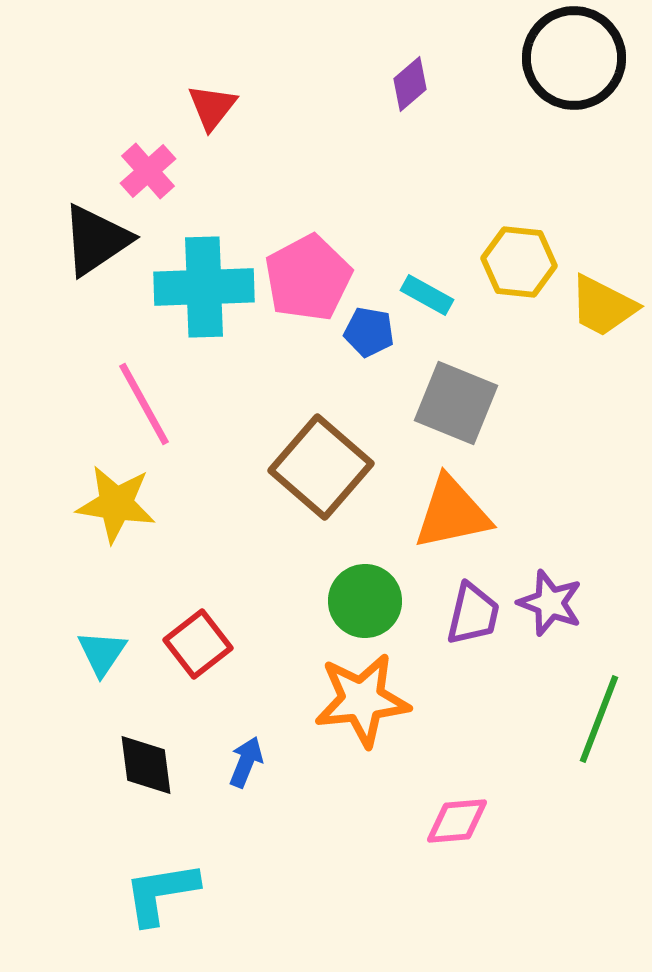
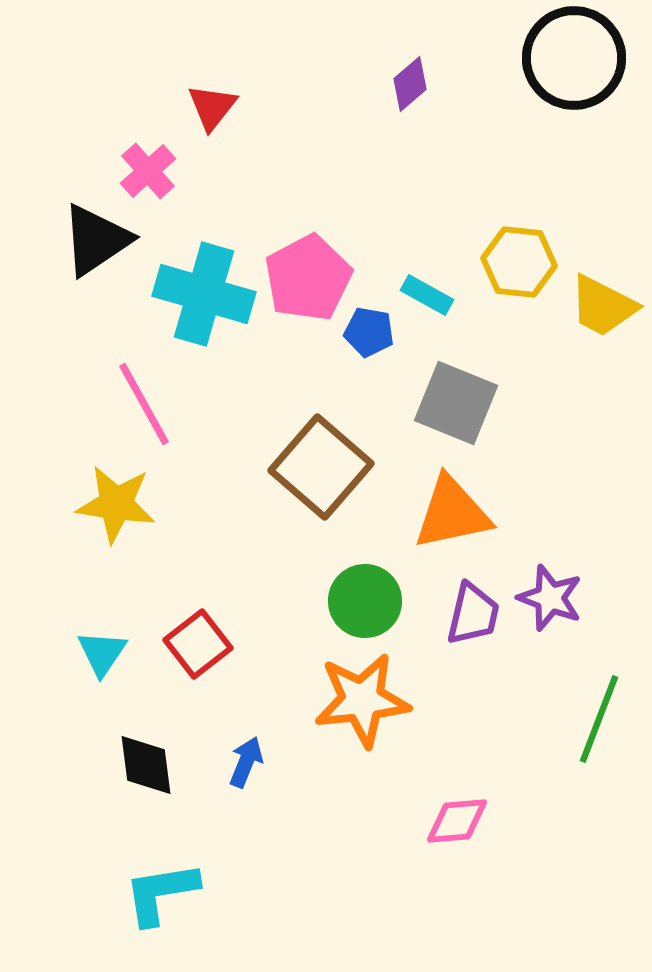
cyan cross: moved 7 px down; rotated 18 degrees clockwise
purple star: moved 5 px up
